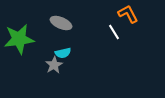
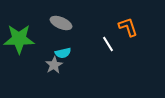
orange L-shape: moved 13 px down; rotated 10 degrees clockwise
white line: moved 6 px left, 12 px down
green star: rotated 8 degrees clockwise
